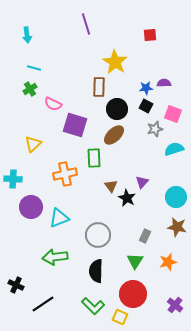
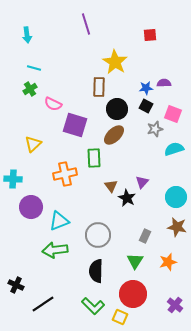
cyan triangle: moved 3 px down
green arrow: moved 7 px up
